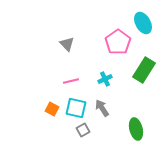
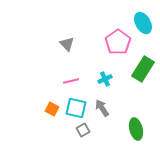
green rectangle: moved 1 px left, 1 px up
